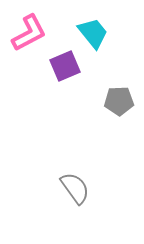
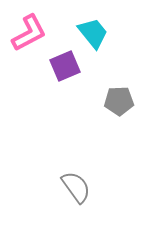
gray semicircle: moved 1 px right, 1 px up
